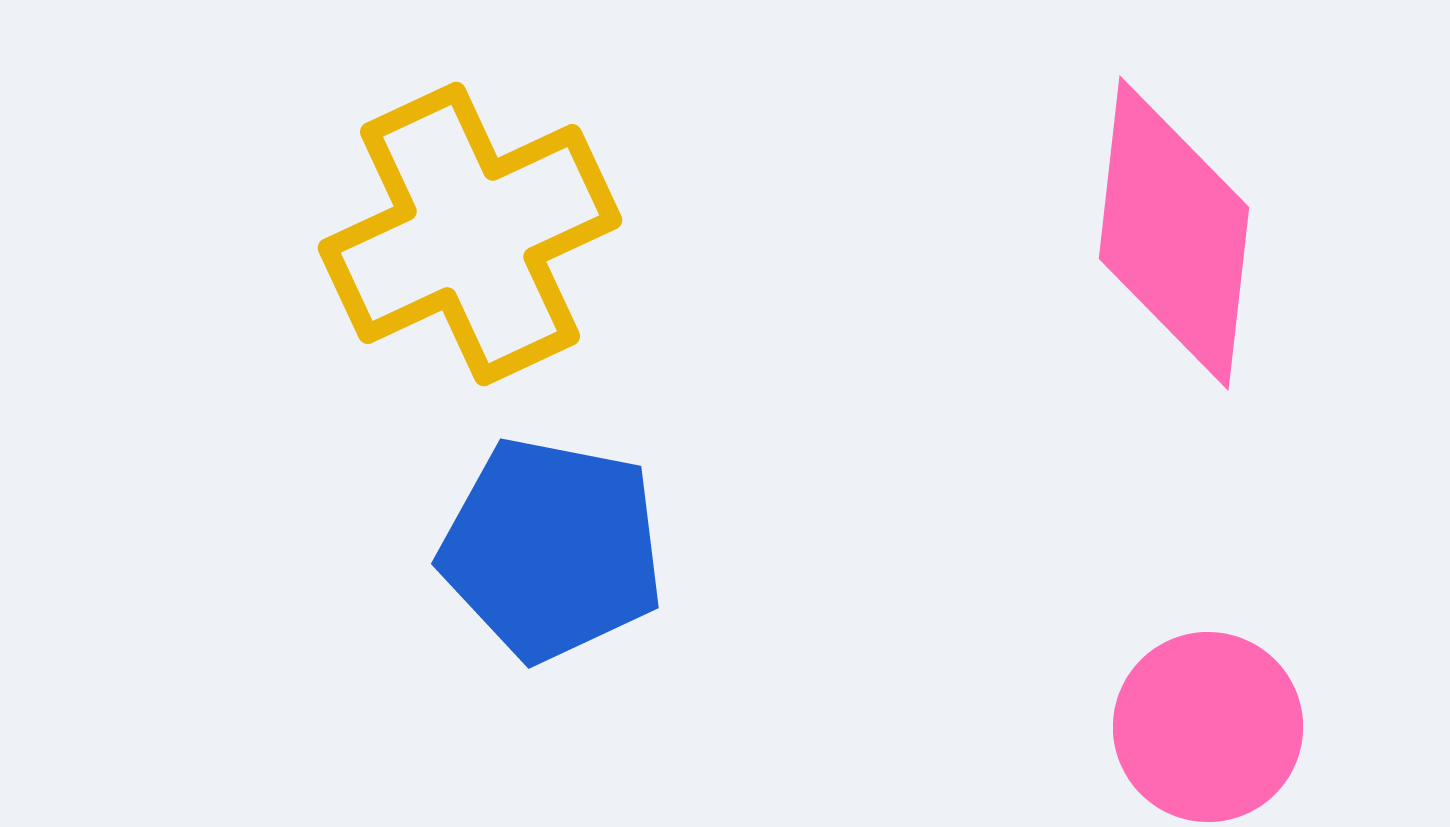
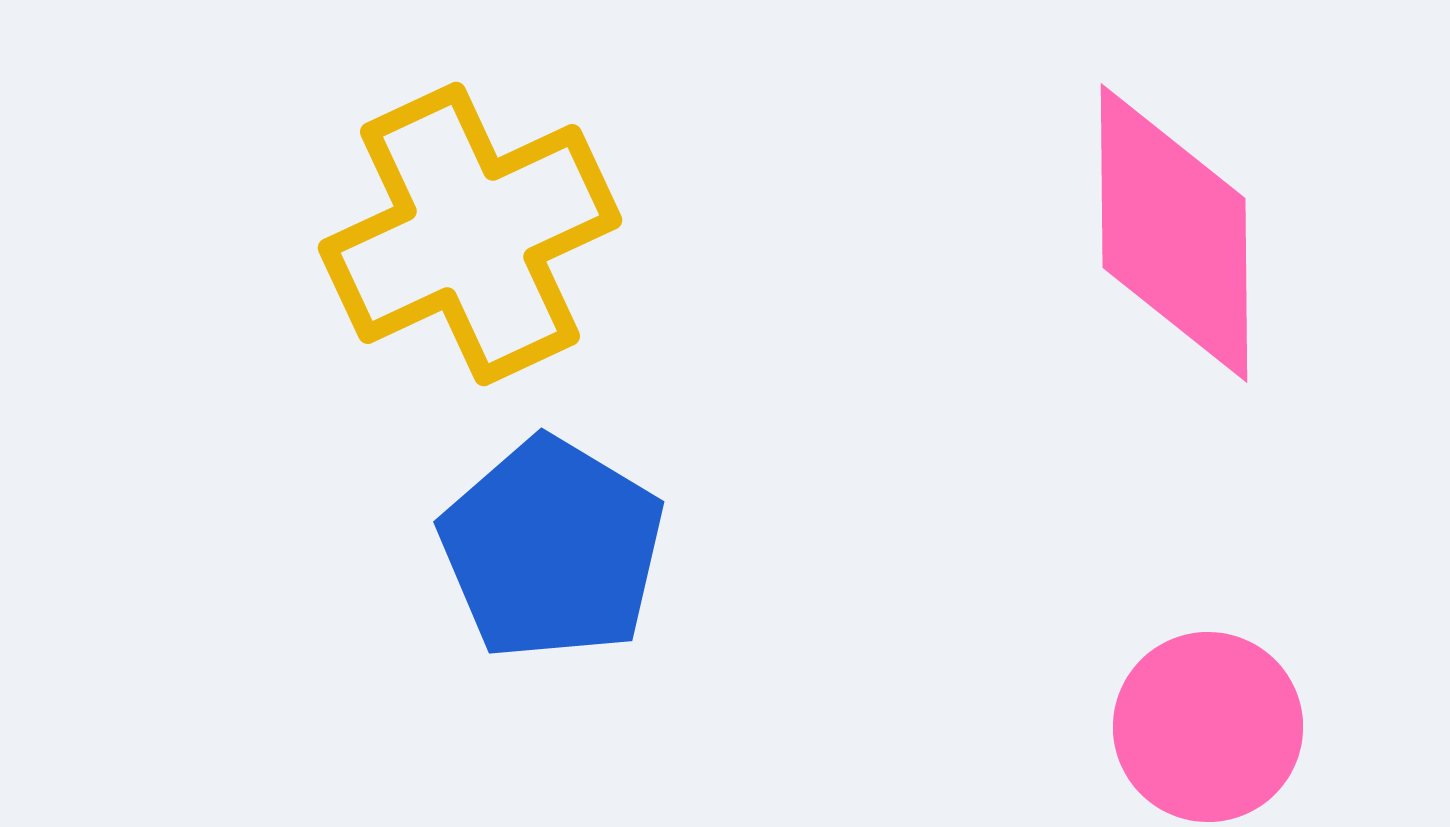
pink diamond: rotated 7 degrees counterclockwise
blue pentagon: rotated 20 degrees clockwise
